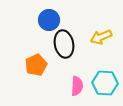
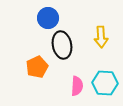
blue circle: moved 1 px left, 2 px up
yellow arrow: rotated 70 degrees counterclockwise
black ellipse: moved 2 px left, 1 px down
orange pentagon: moved 1 px right, 2 px down
